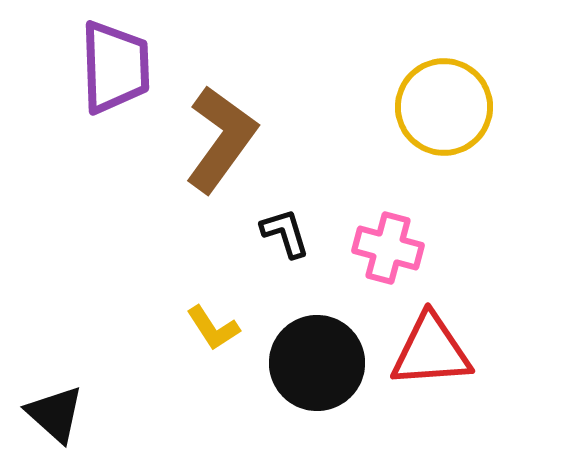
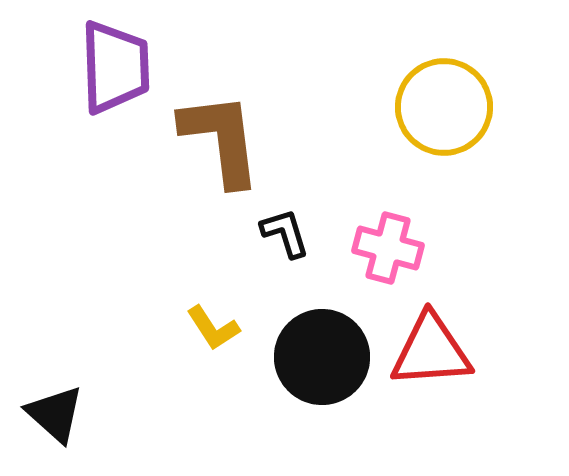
brown L-shape: rotated 43 degrees counterclockwise
black circle: moved 5 px right, 6 px up
